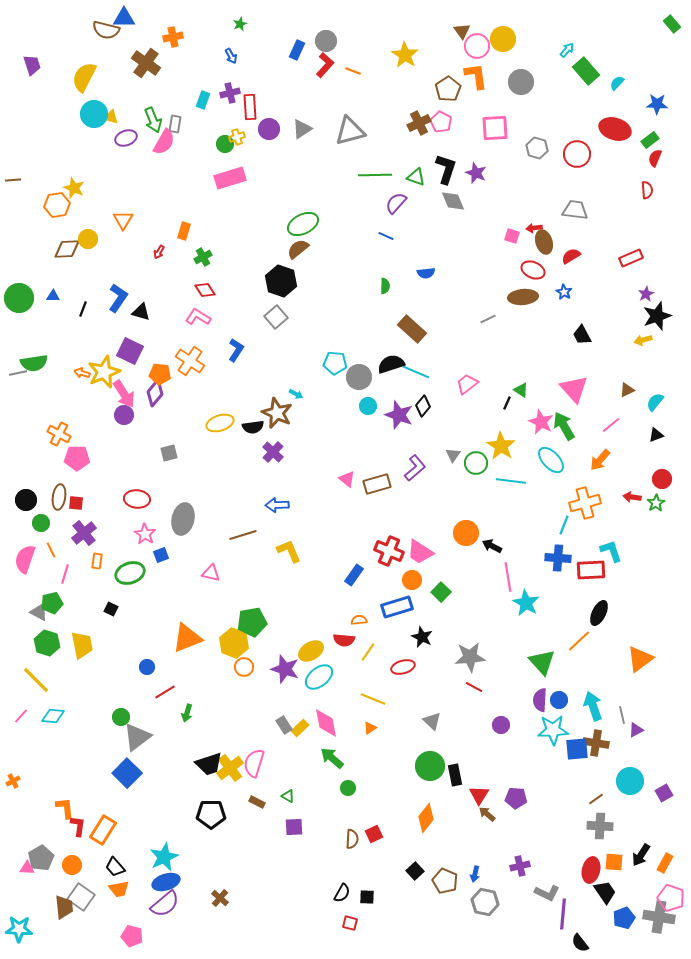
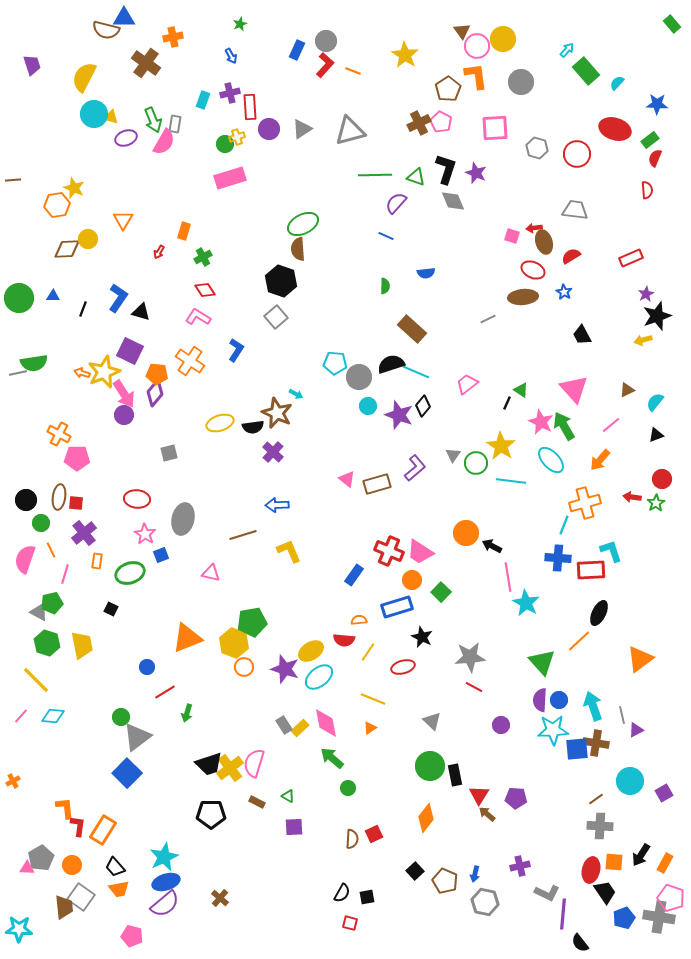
brown semicircle at (298, 249): rotated 55 degrees counterclockwise
orange pentagon at (160, 374): moved 3 px left
black square at (367, 897): rotated 14 degrees counterclockwise
